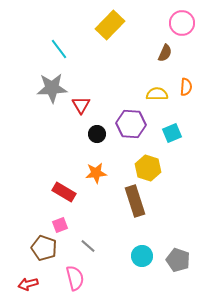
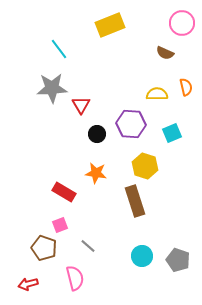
yellow rectangle: rotated 24 degrees clockwise
brown semicircle: rotated 90 degrees clockwise
orange semicircle: rotated 18 degrees counterclockwise
yellow hexagon: moved 3 px left, 2 px up
orange star: rotated 15 degrees clockwise
